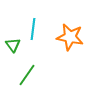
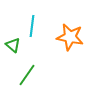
cyan line: moved 1 px left, 3 px up
green triangle: rotated 14 degrees counterclockwise
